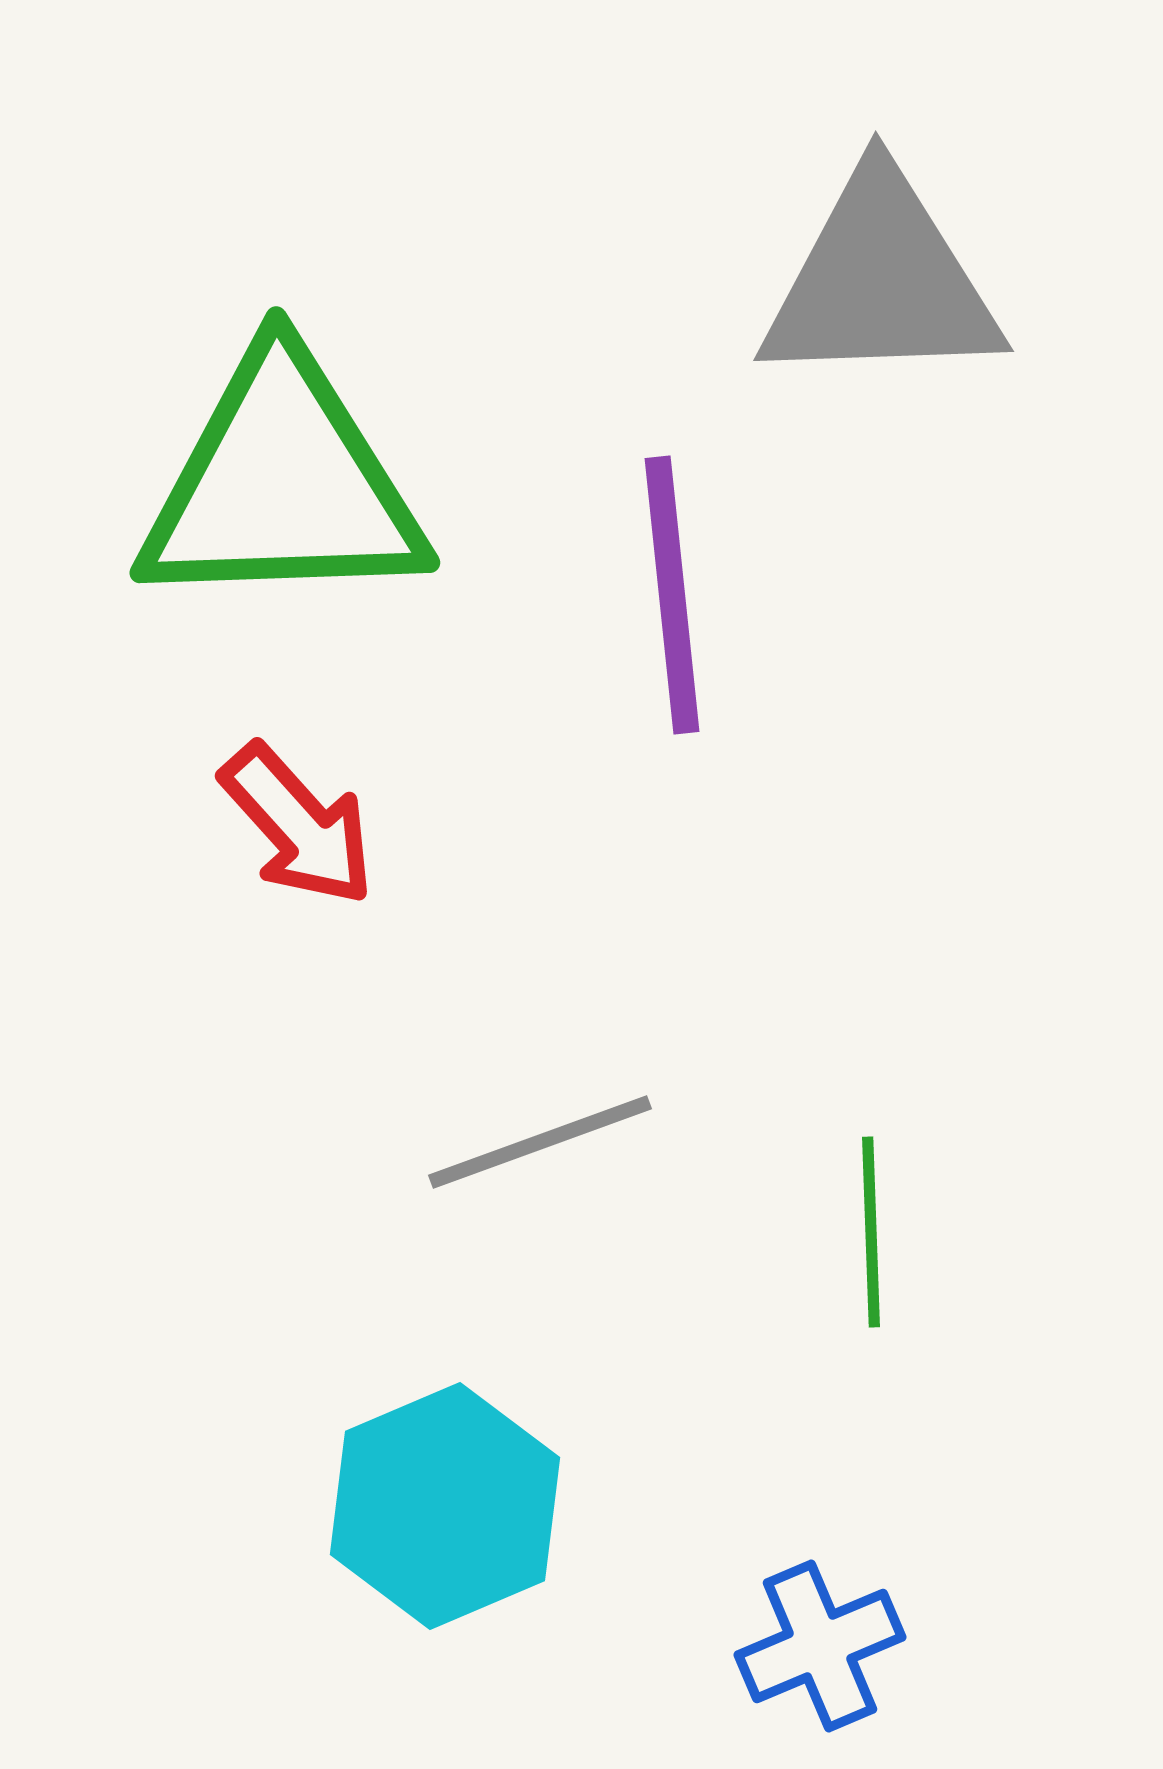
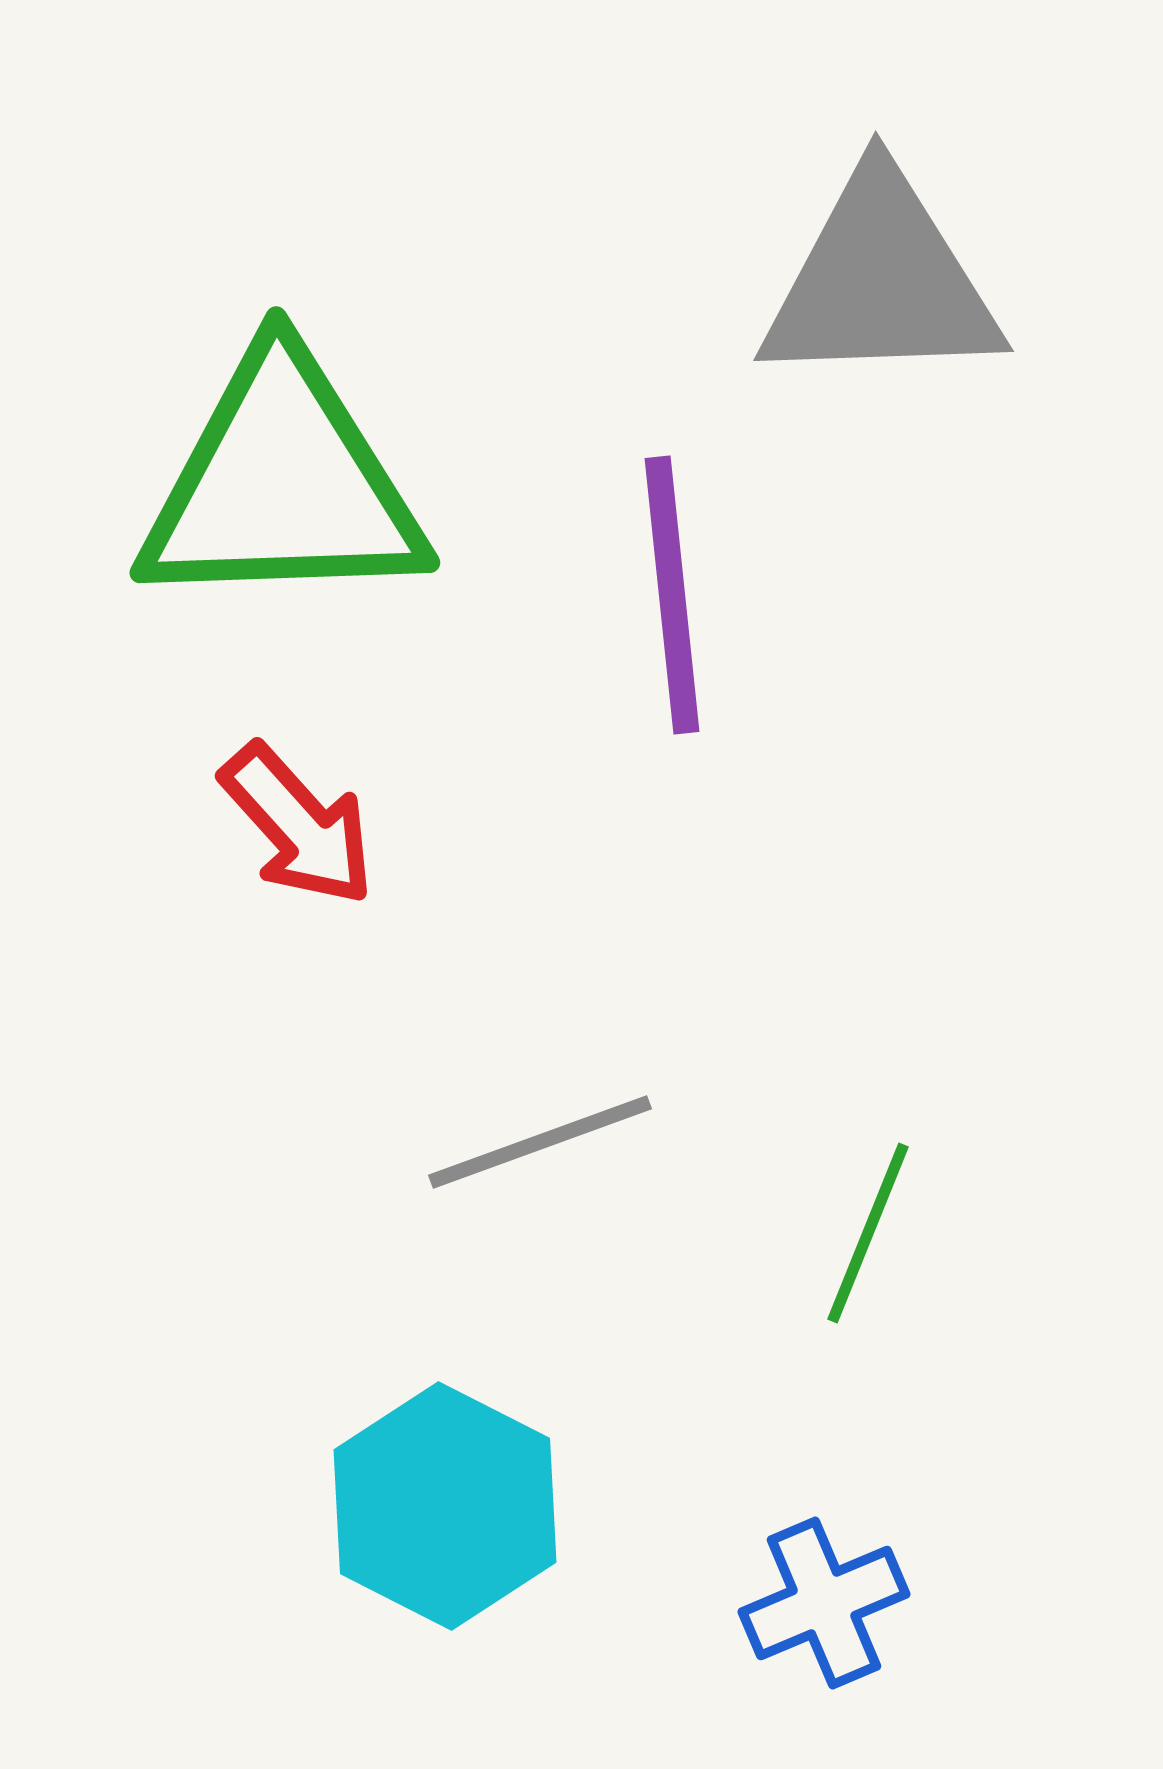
green line: moved 3 px left, 1 px down; rotated 24 degrees clockwise
cyan hexagon: rotated 10 degrees counterclockwise
blue cross: moved 4 px right, 43 px up
